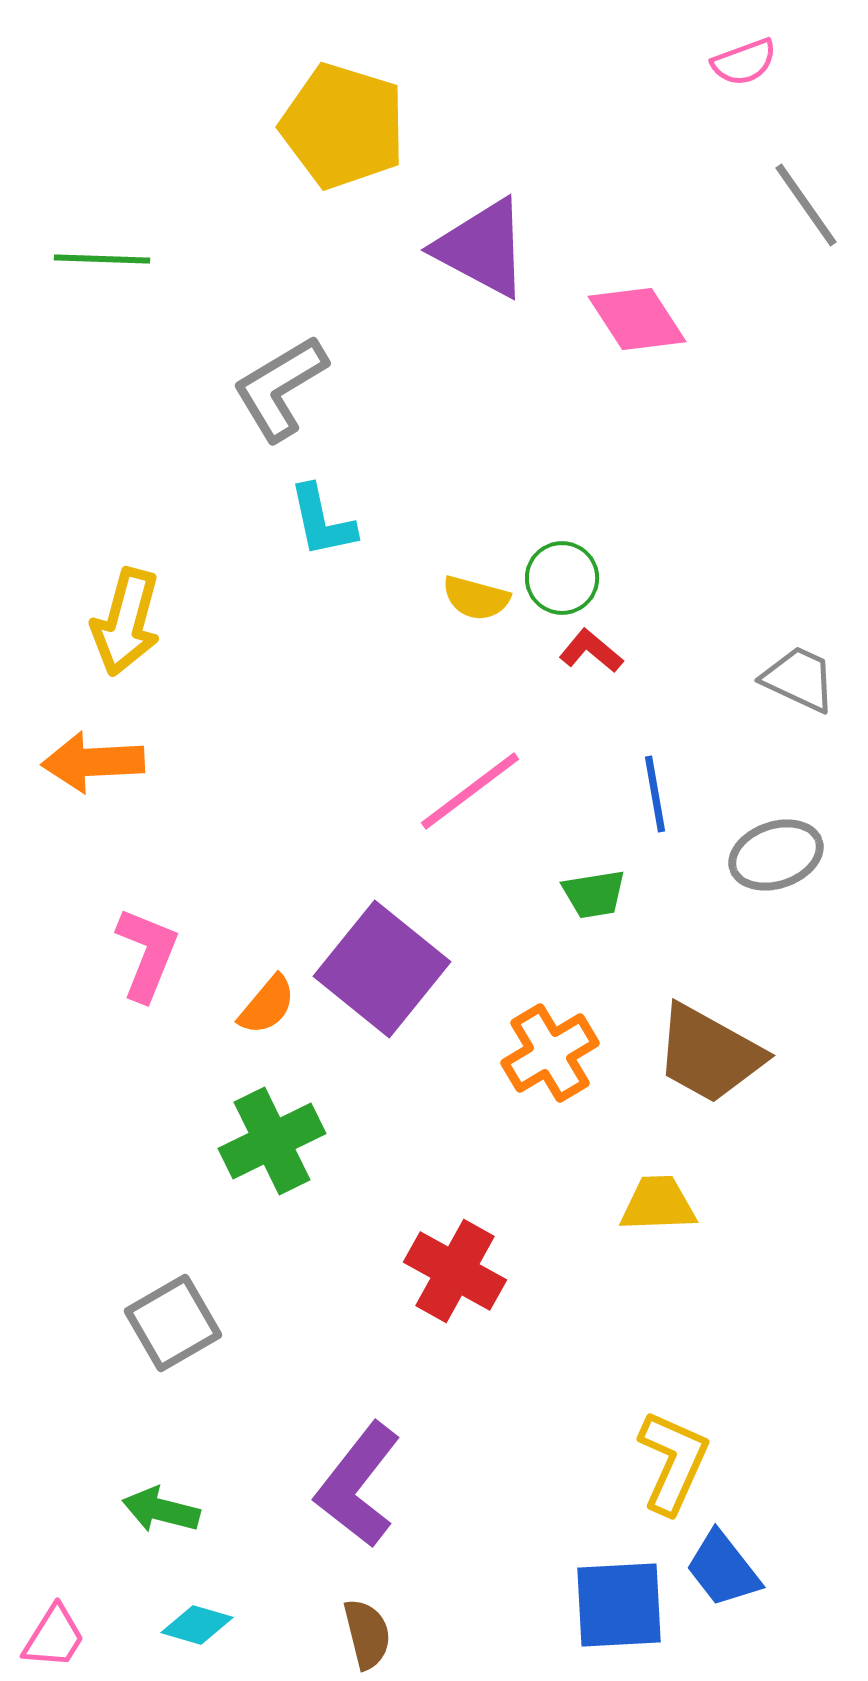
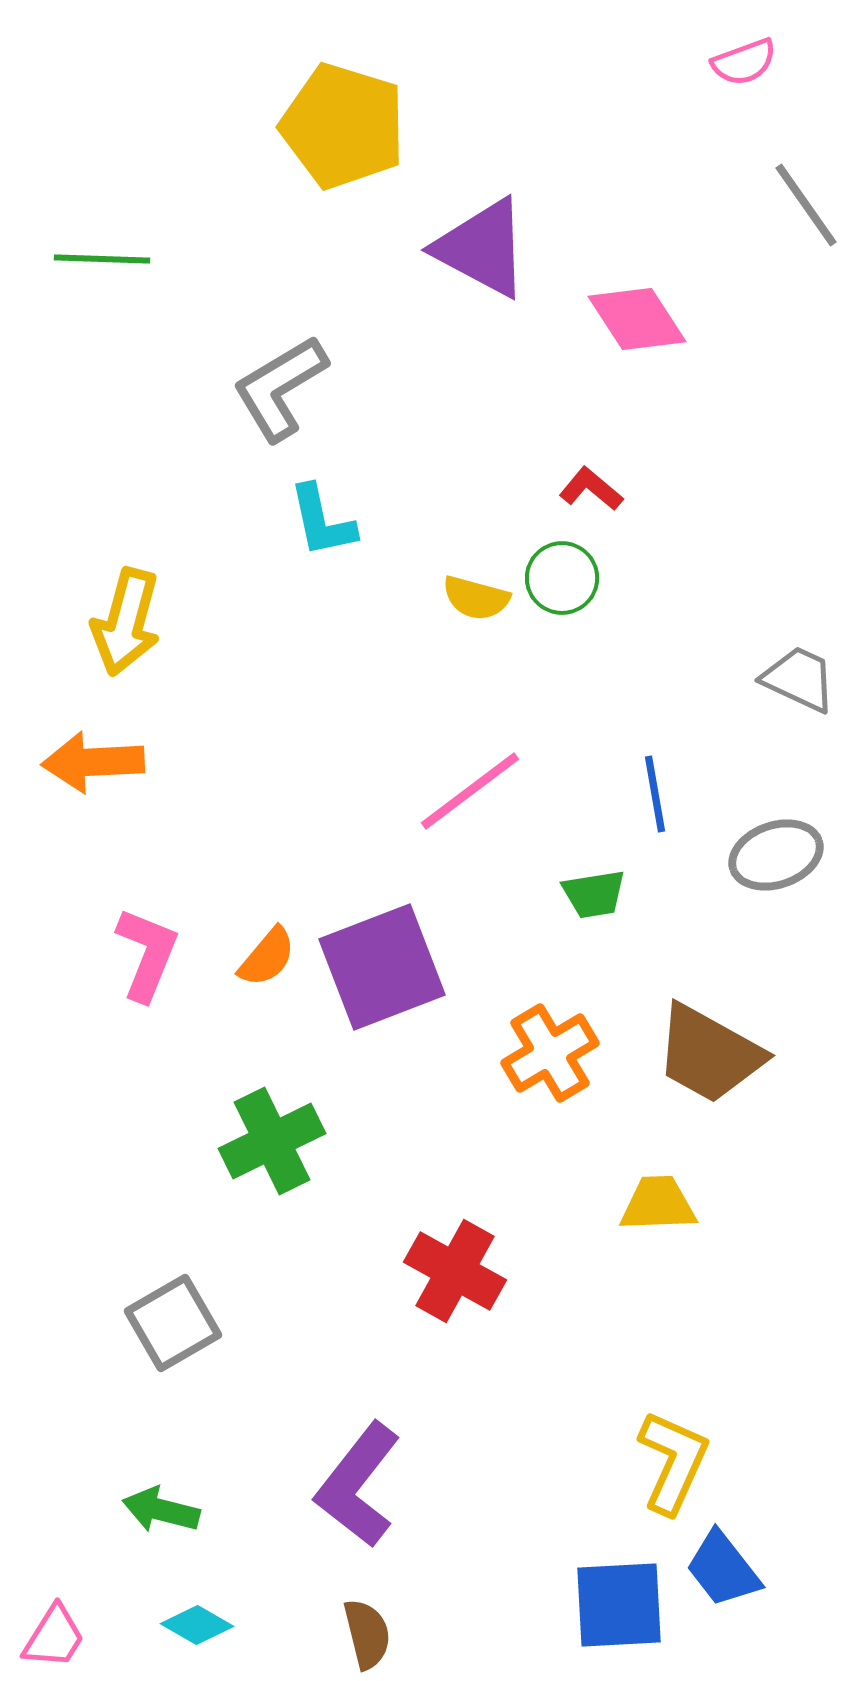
red L-shape: moved 162 px up
purple square: moved 2 px up; rotated 30 degrees clockwise
orange semicircle: moved 48 px up
cyan diamond: rotated 14 degrees clockwise
